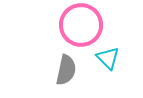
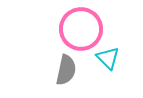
pink circle: moved 4 px down
